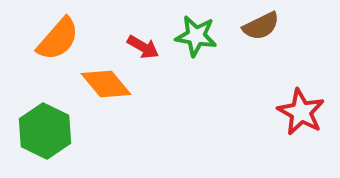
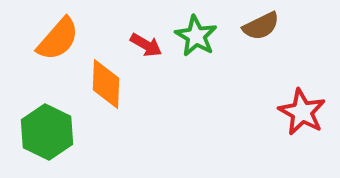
green star: rotated 21 degrees clockwise
red arrow: moved 3 px right, 2 px up
orange diamond: rotated 42 degrees clockwise
red star: moved 1 px right
green hexagon: moved 2 px right, 1 px down
